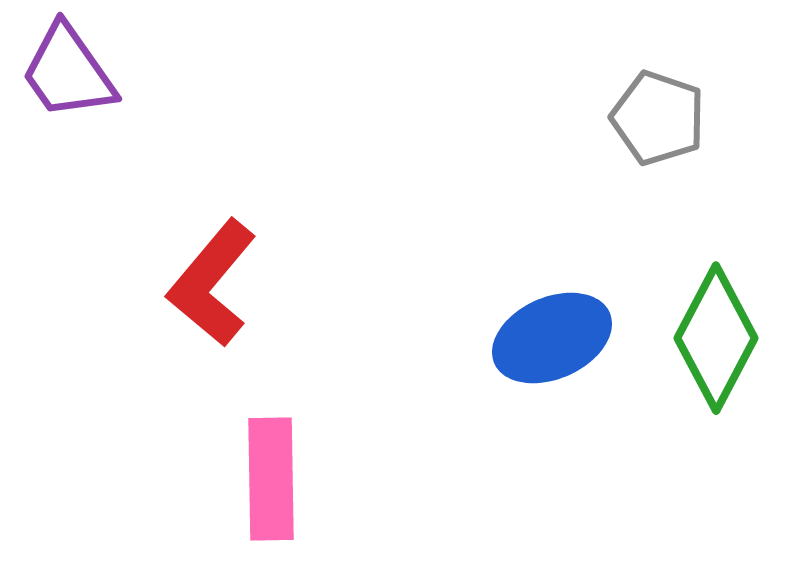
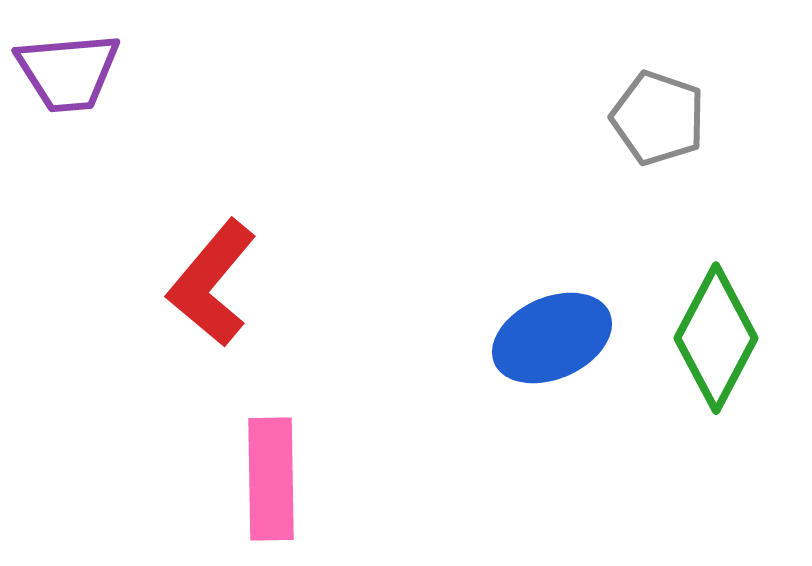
purple trapezoid: rotated 60 degrees counterclockwise
